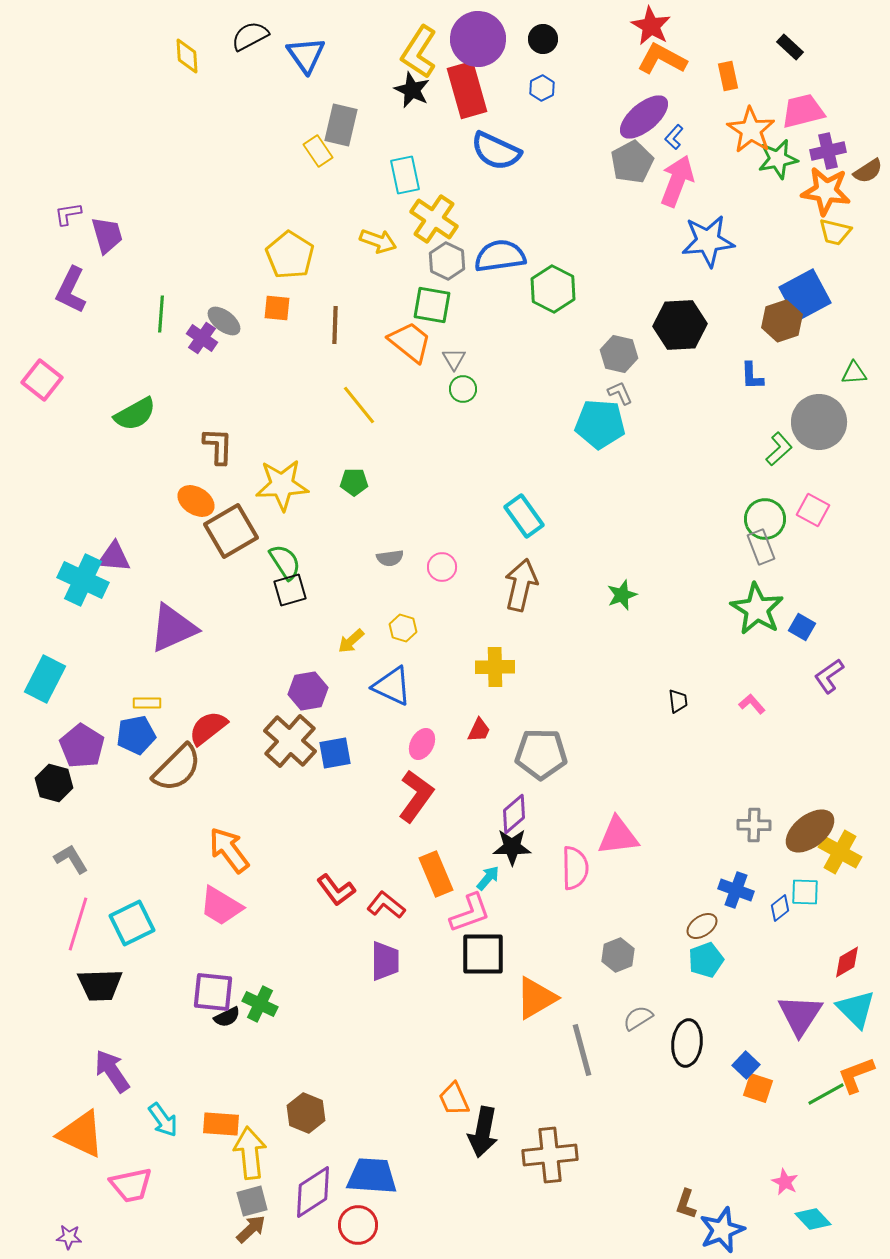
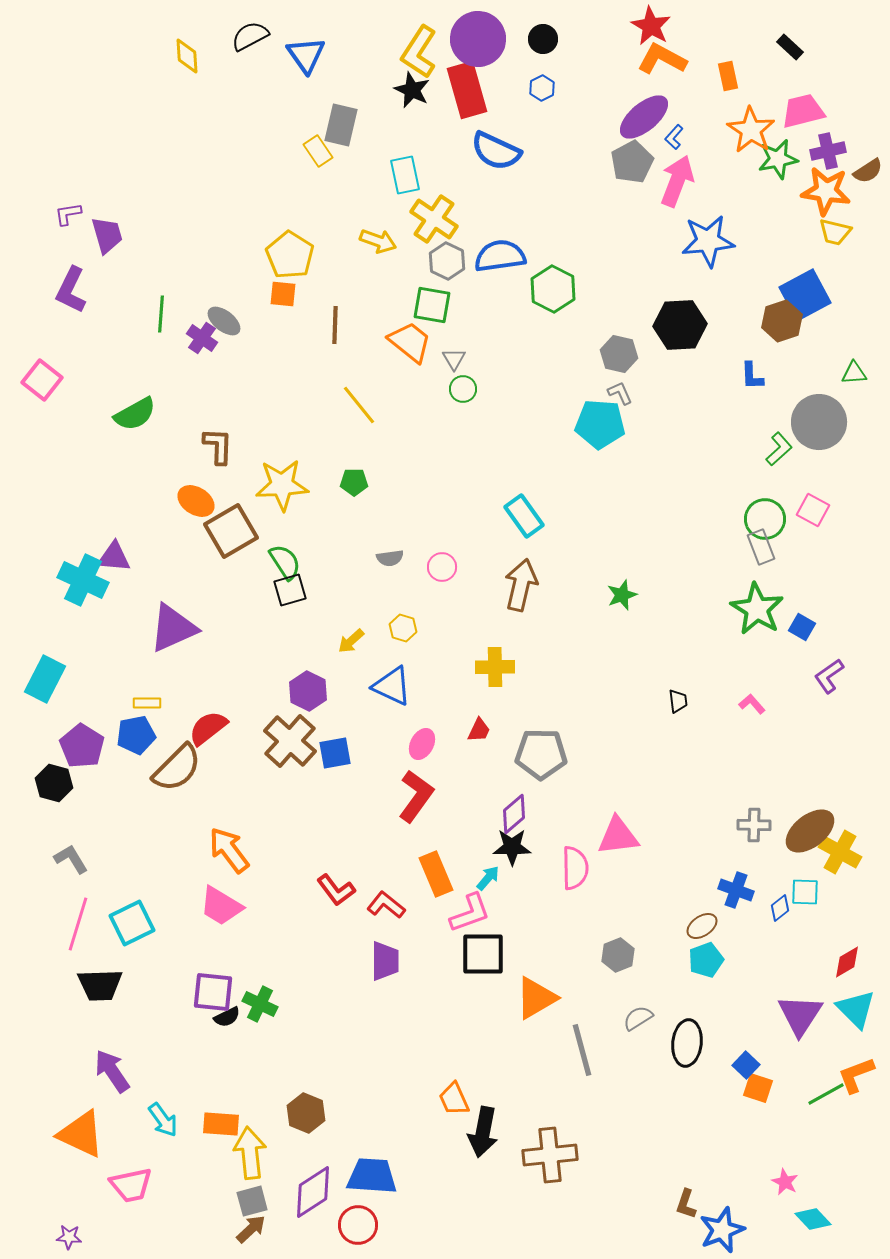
orange square at (277, 308): moved 6 px right, 14 px up
purple hexagon at (308, 691): rotated 24 degrees counterclockwise
